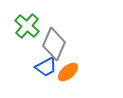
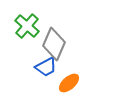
orange ellipse: moved 1 px right, 11 px down
